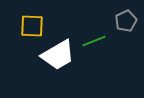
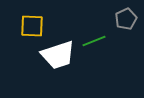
gray pentagon: moved 2 px up
white trapezoid: rotated 12 degrees clockwise
